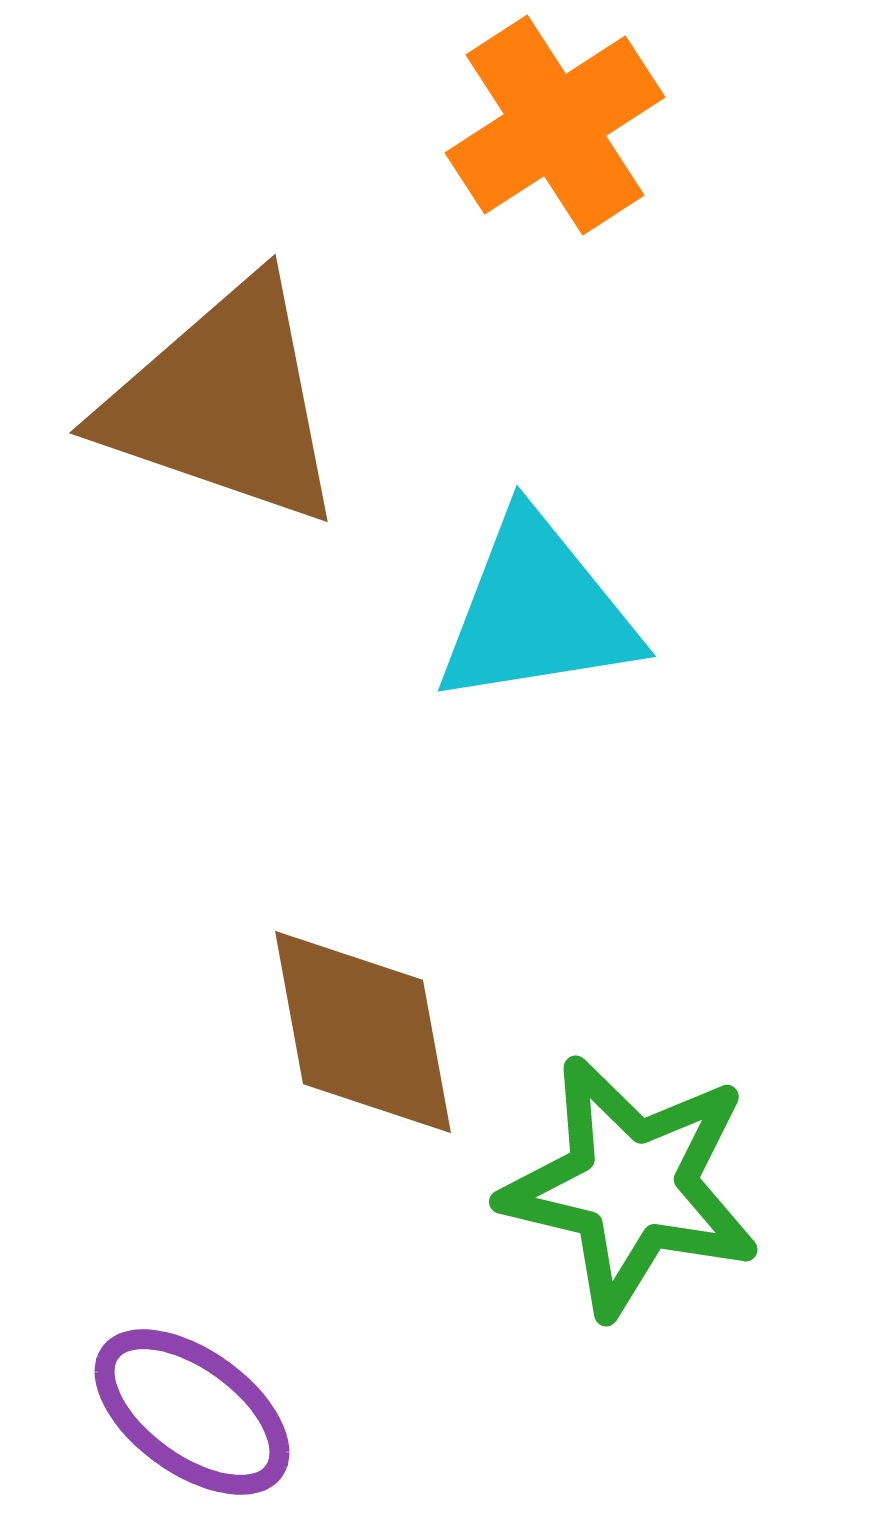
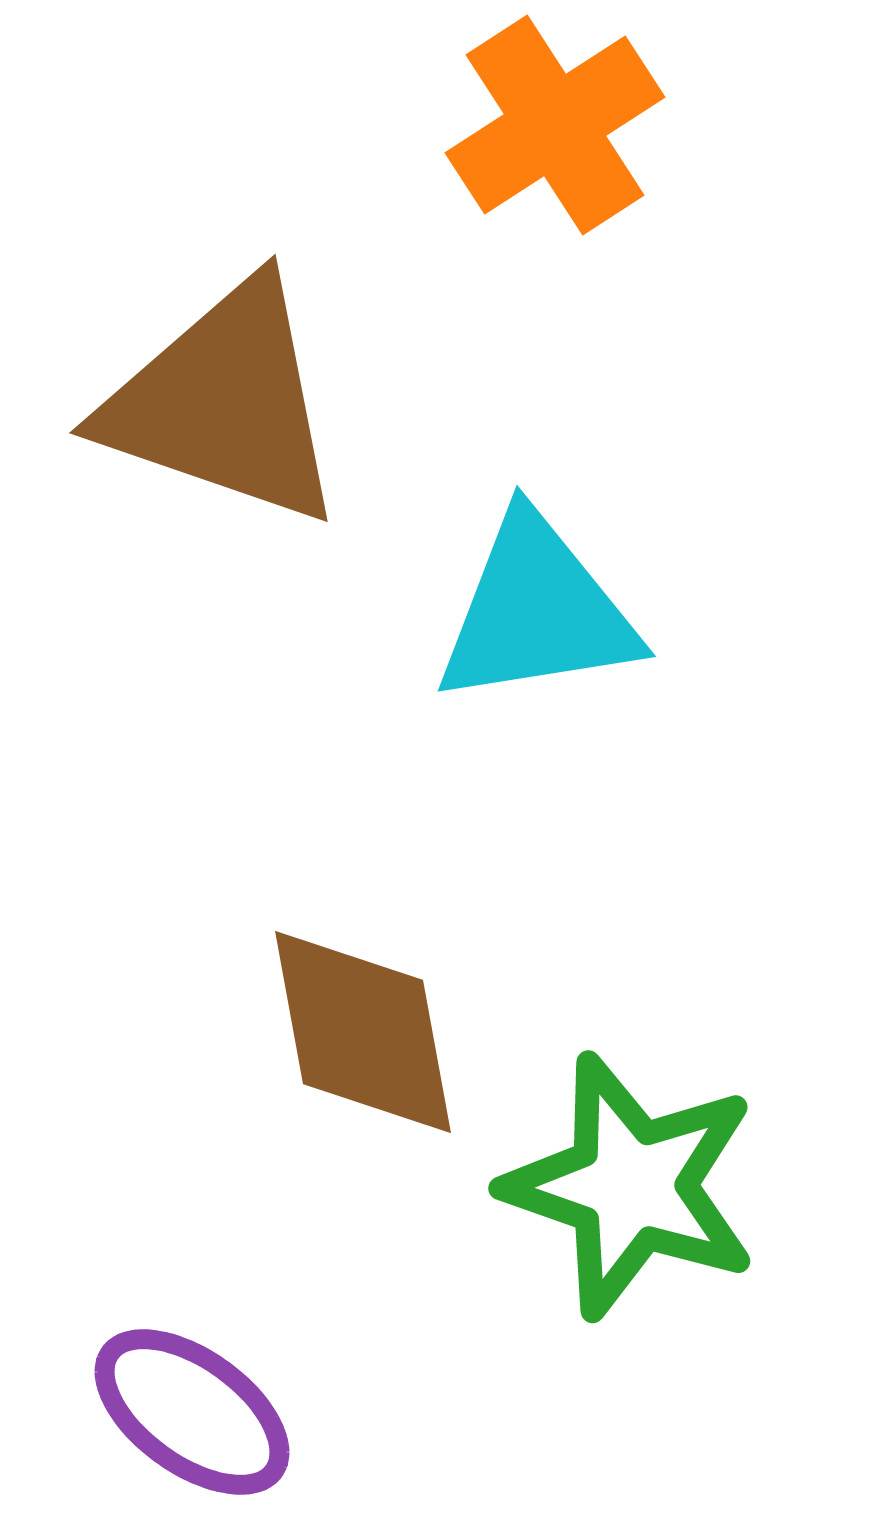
green star: rotated 6 degrees clockwise
